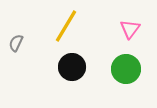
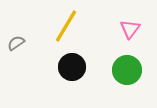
gray semicircle: rotated 30 degrees clockwise
green circle: moved 1 px right, 1 px down
